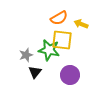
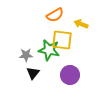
orange semicircle: moved 4 px left, 3 px up
gray star: rotated 16 degrees clockwise
black triangle: moved 2 px left, 1 px down
